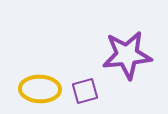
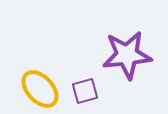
yellow ellipse: rotated 45 degrees clockwise
